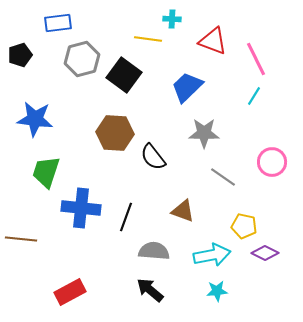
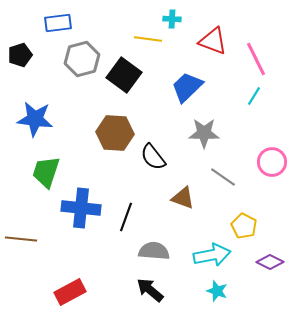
brown triangle: moved 13 px up
yellow pentagon: rotated 15 degrees clockwise
purple diamond: moved 5 px right, 9 px down
cyan star: rotated 25 degrees clockwise
